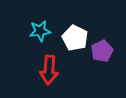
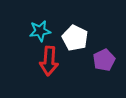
purple pentagon: moved 2 px right, 9 px down
red arrow: moved 9 px up
